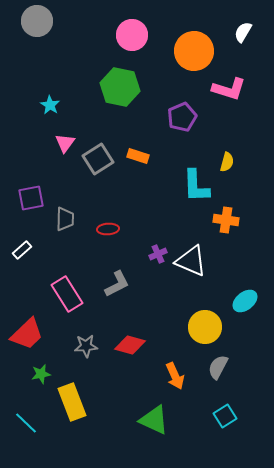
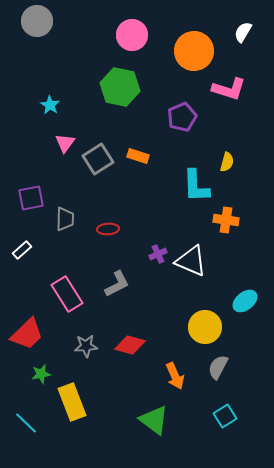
green triangle: rotated 12 degrees clockwise
